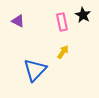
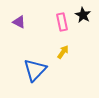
purple triangle: moved 1 px right, 1 px down
